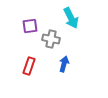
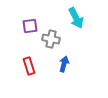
cyan arrow: moved 5 px right
red rectangle: rotated 36 degrees counterclockwise
